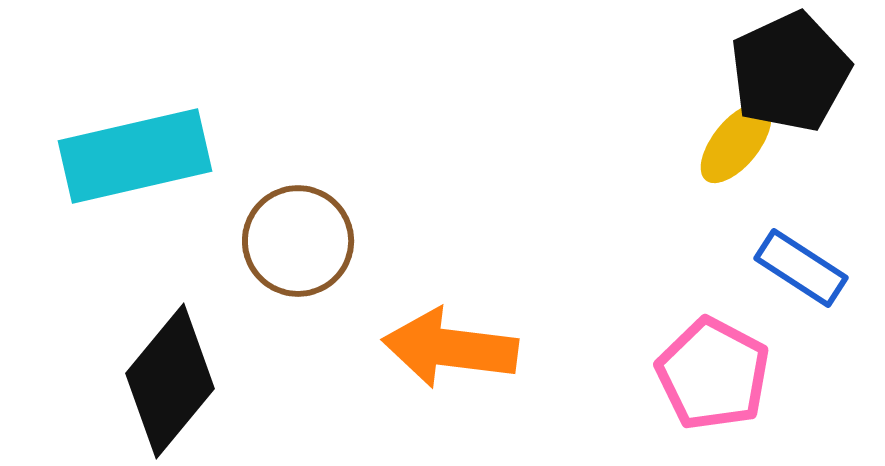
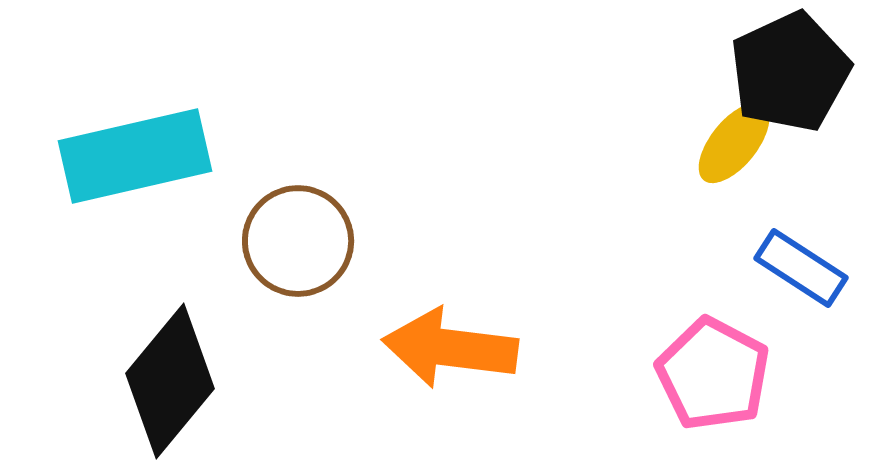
yellow ellipse: moved 2 px left
